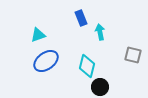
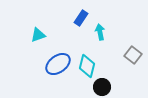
blue rectangle: rotated 56 degrees clockwise
gray square: rotated 24 degrees clockwise
blue ellipse: moved 12 px right, 3 px down
black circle: moved 2 px right
